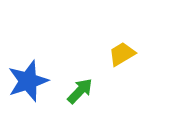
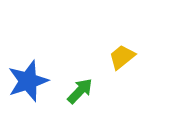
yellow trapezoid: moved 3 px down; rotated 8 degrees counterclockwise
